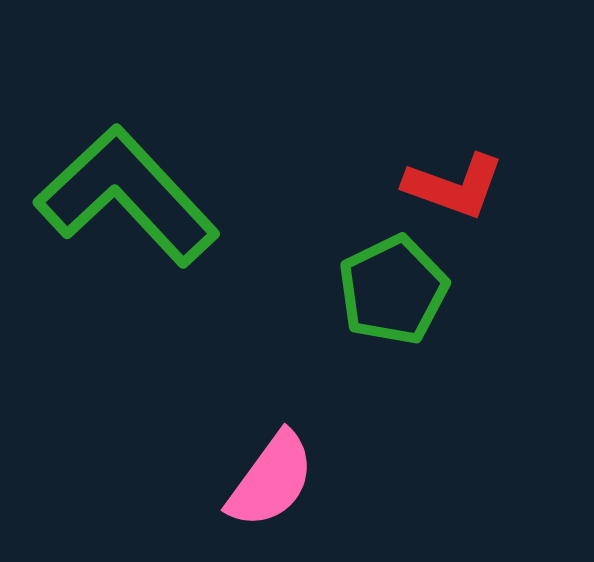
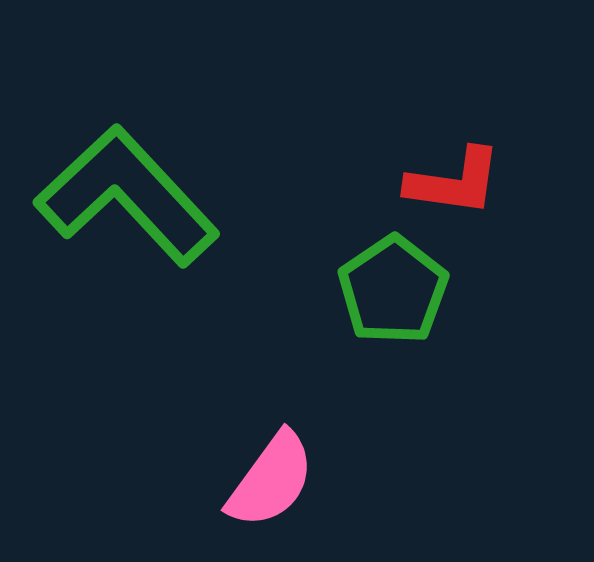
red L-shape: moved 4 px up; rotated 12 degrees counterclockwise
green pentagon: rotated 8 degrees counterclockwise
